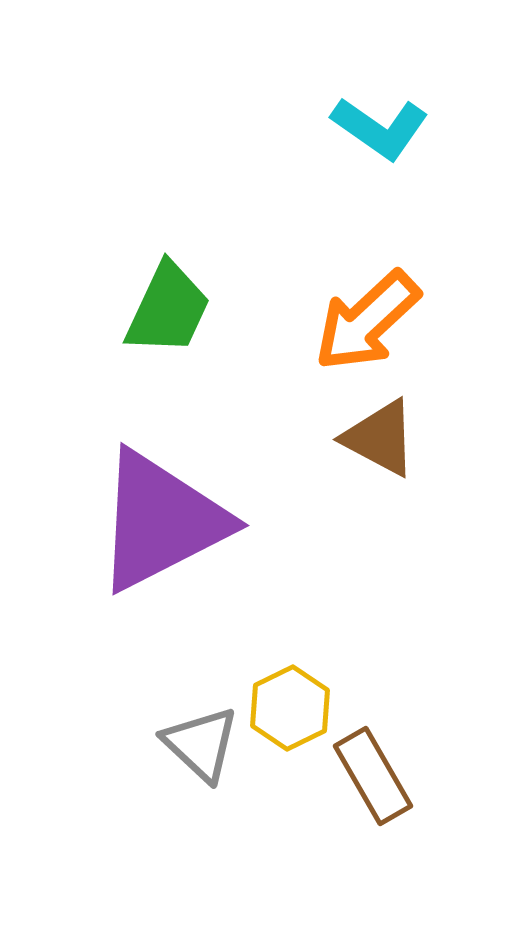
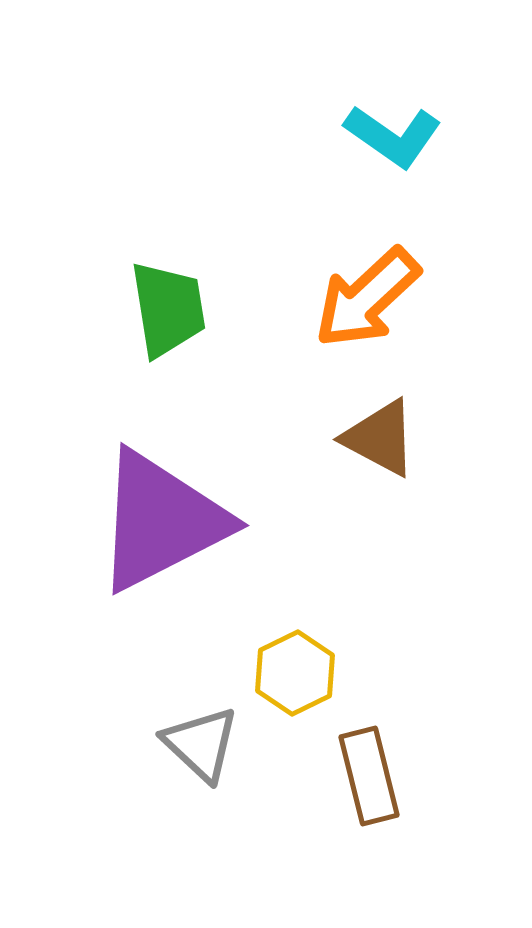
cyan L-shape: moved 13 px right, 8 px down
green trapezoid: rotated 34 degrees counterclockwise
orange arrow: moved 23 px up
yellow hexagon: moved 5 px right, 35 px up
brown rectangle: moved 4 px left; rotated 16 degrees clockwise
